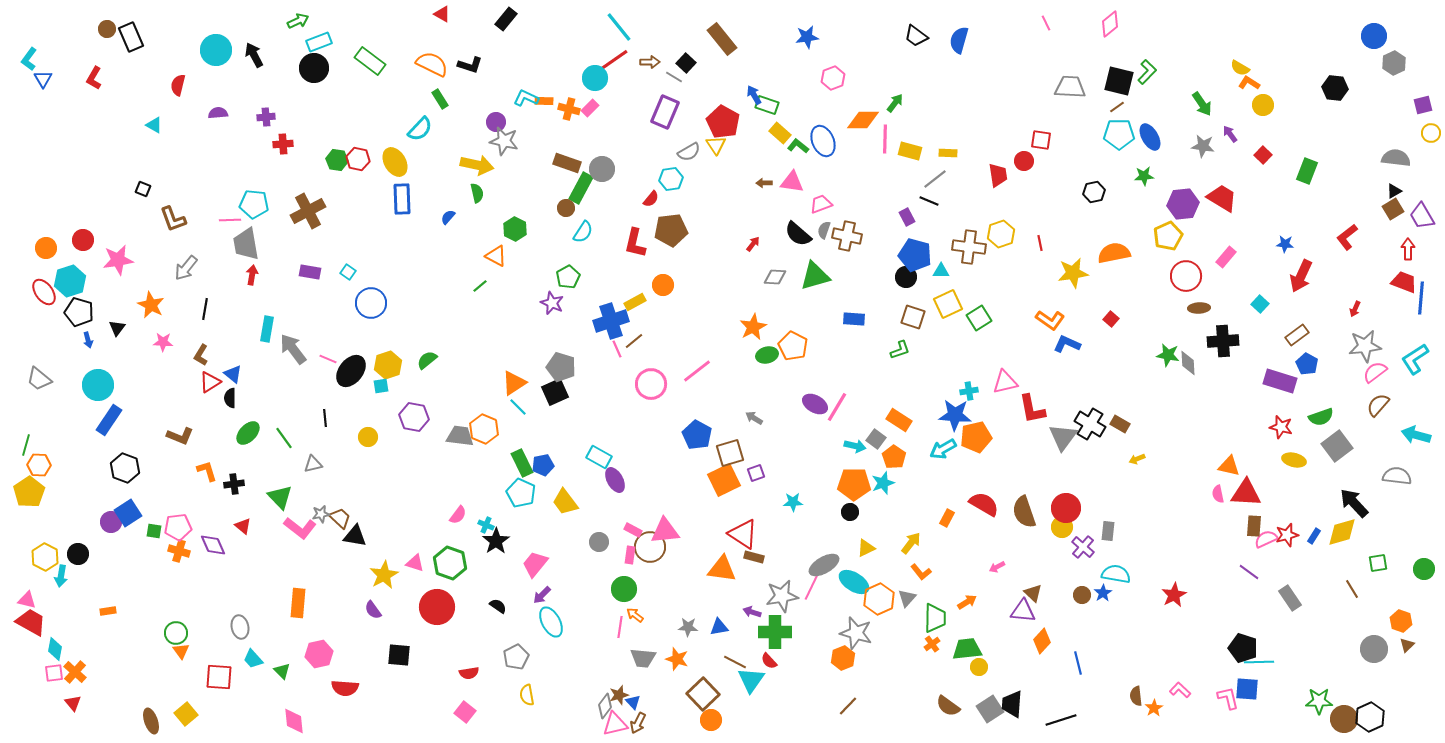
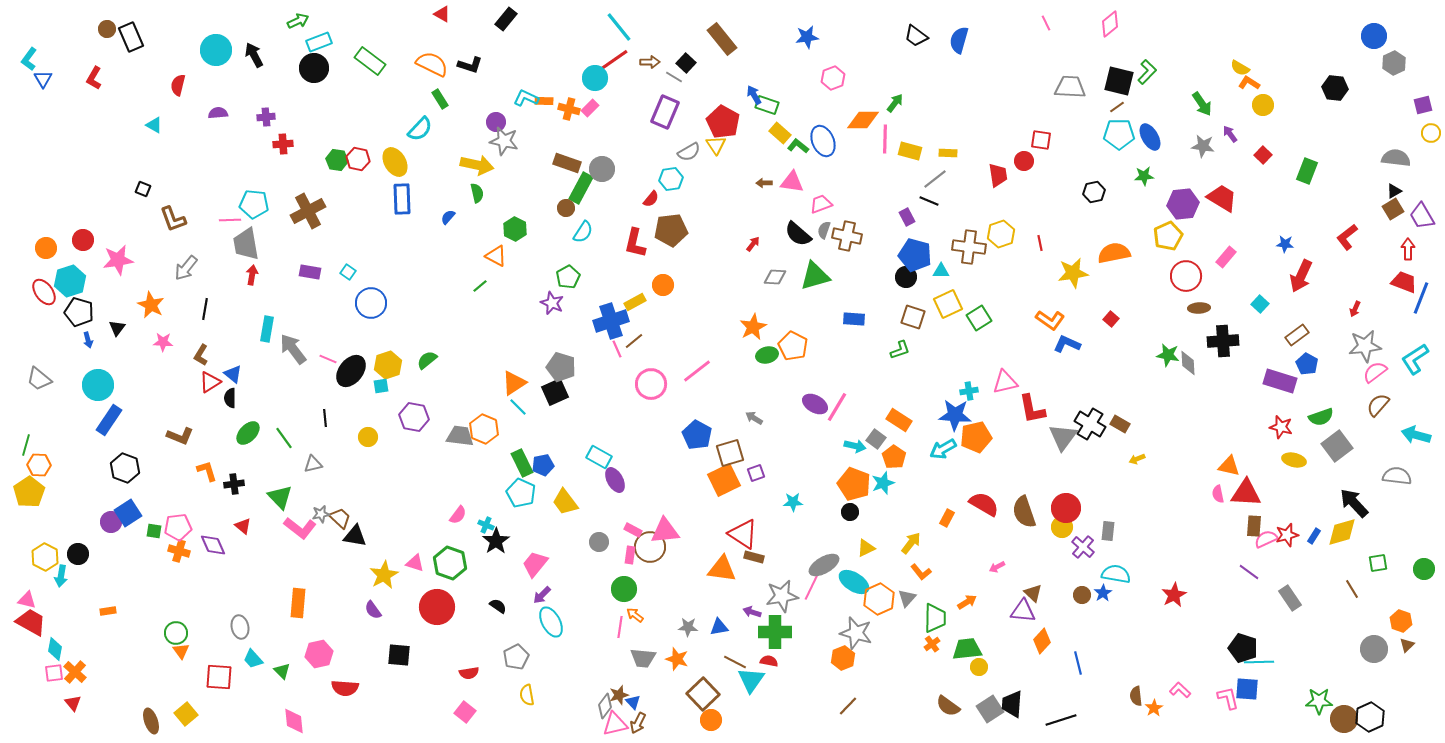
blue line at (1421, 298): rotated 16 degrees clockwise
orange pentagon at (854, 484): rotated 20 degrees clockwise
red semicircle at (769, 661): rotated 144 degrees clockwise
